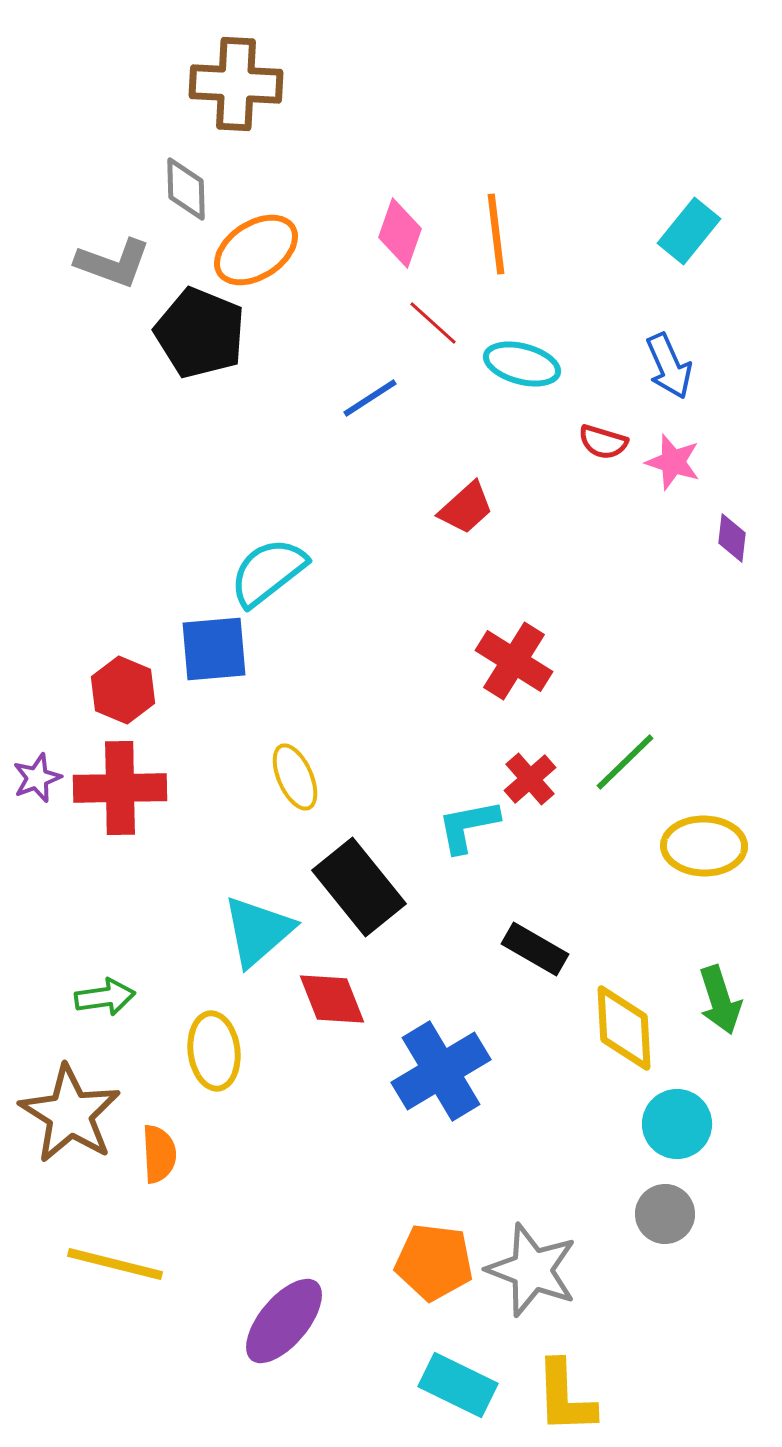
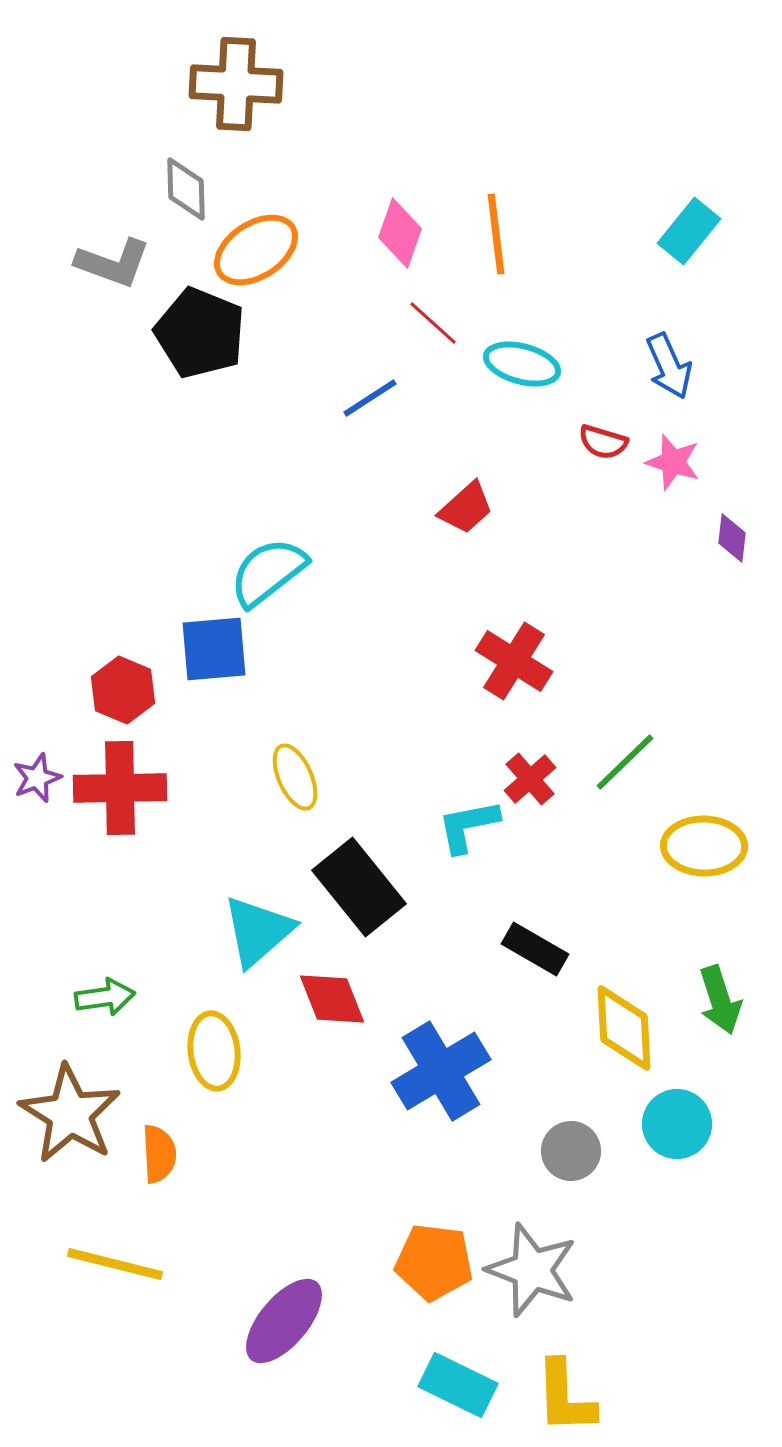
gray circle at (665, 1214): moved 94 px left, 63 px up
